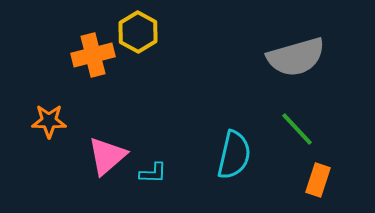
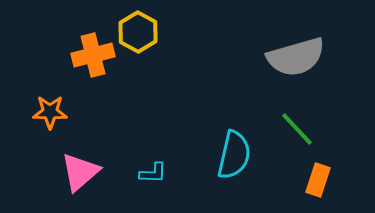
orange star: moved 1 px right, 9 px up
pink triangle: moved 27 px left, 16 px down
